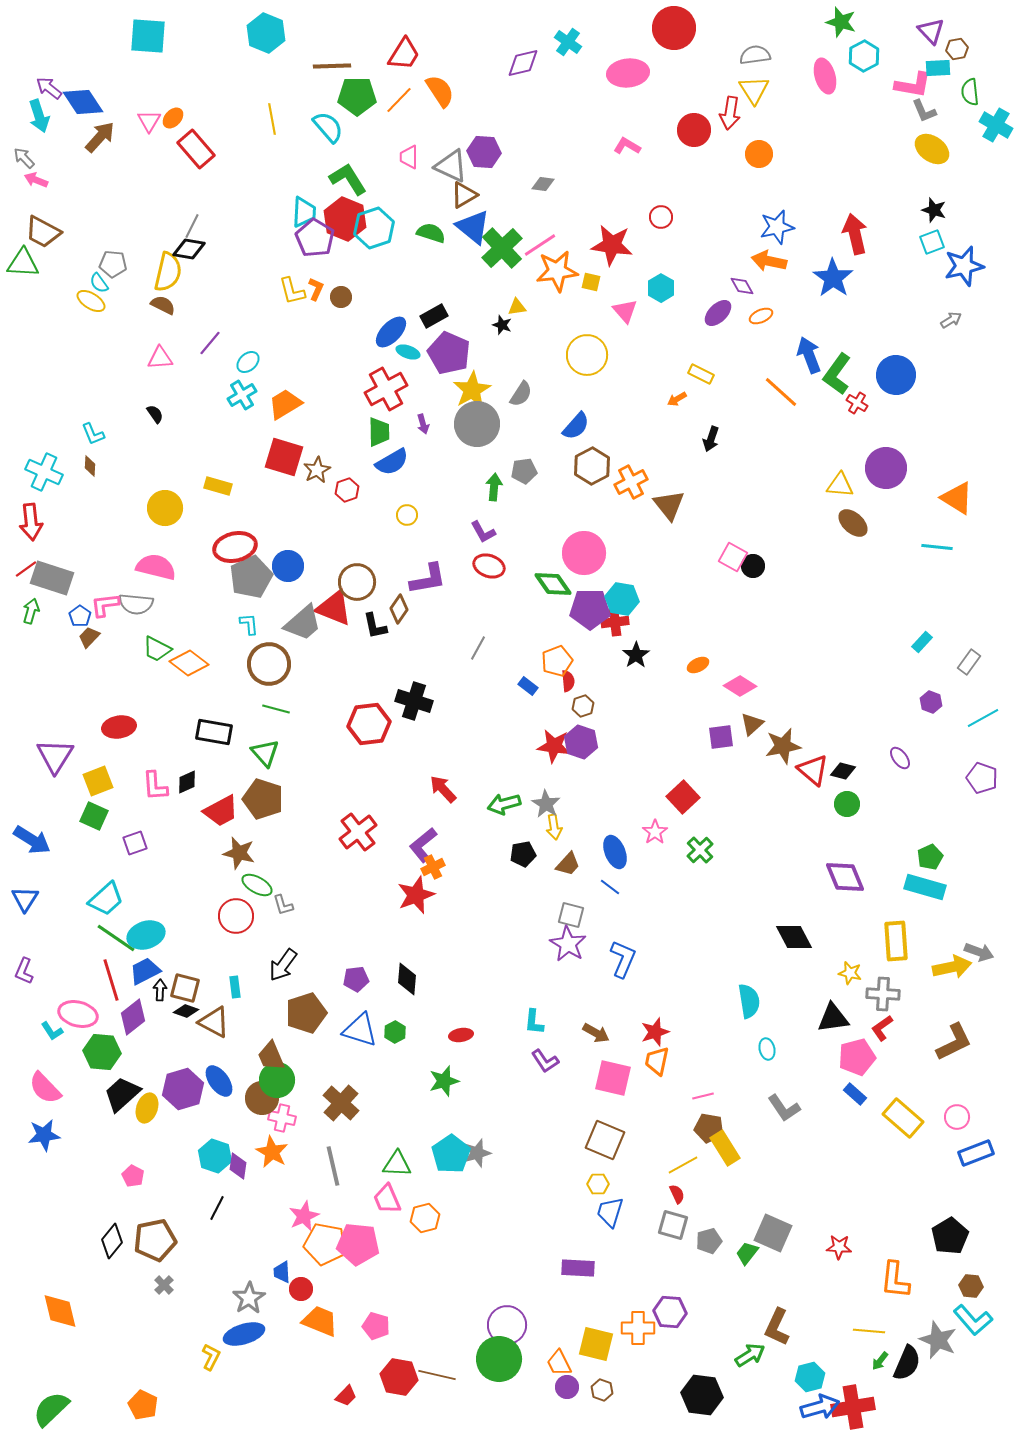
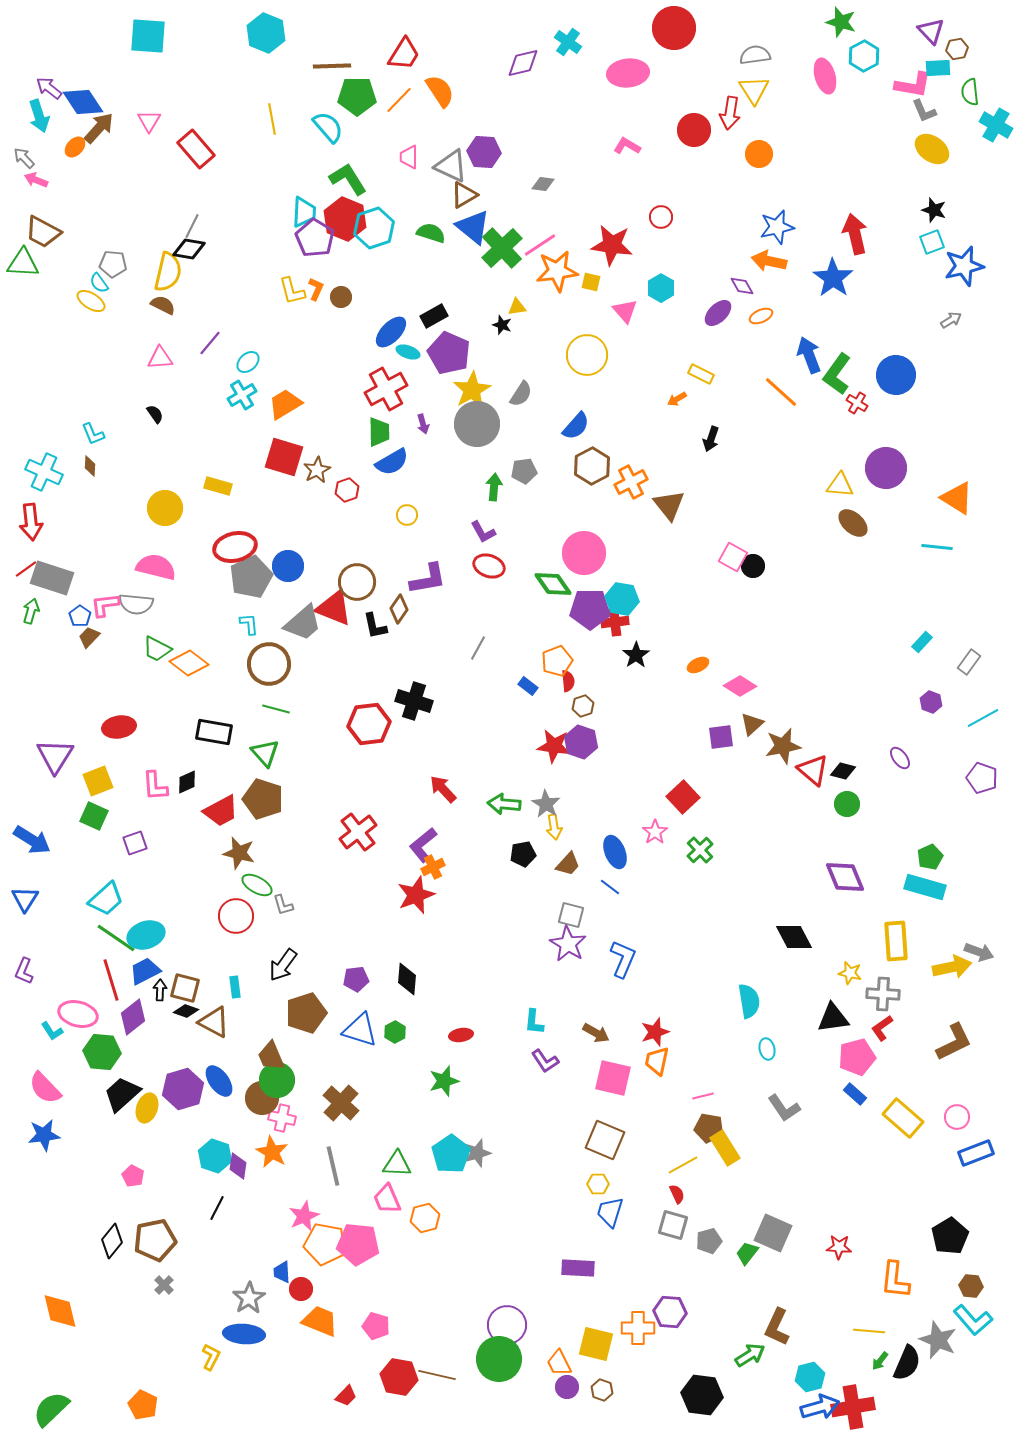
orange ellipse at (173, 118): moved 98 px left, 29 px down
brown arrow at (100, 137): moved 1 px left, 9 px up
green arrow at (504, 804): rotated 20 degrees clockwise
blue ellipse at (244, 1334): rotated 21 degrees clockwise
